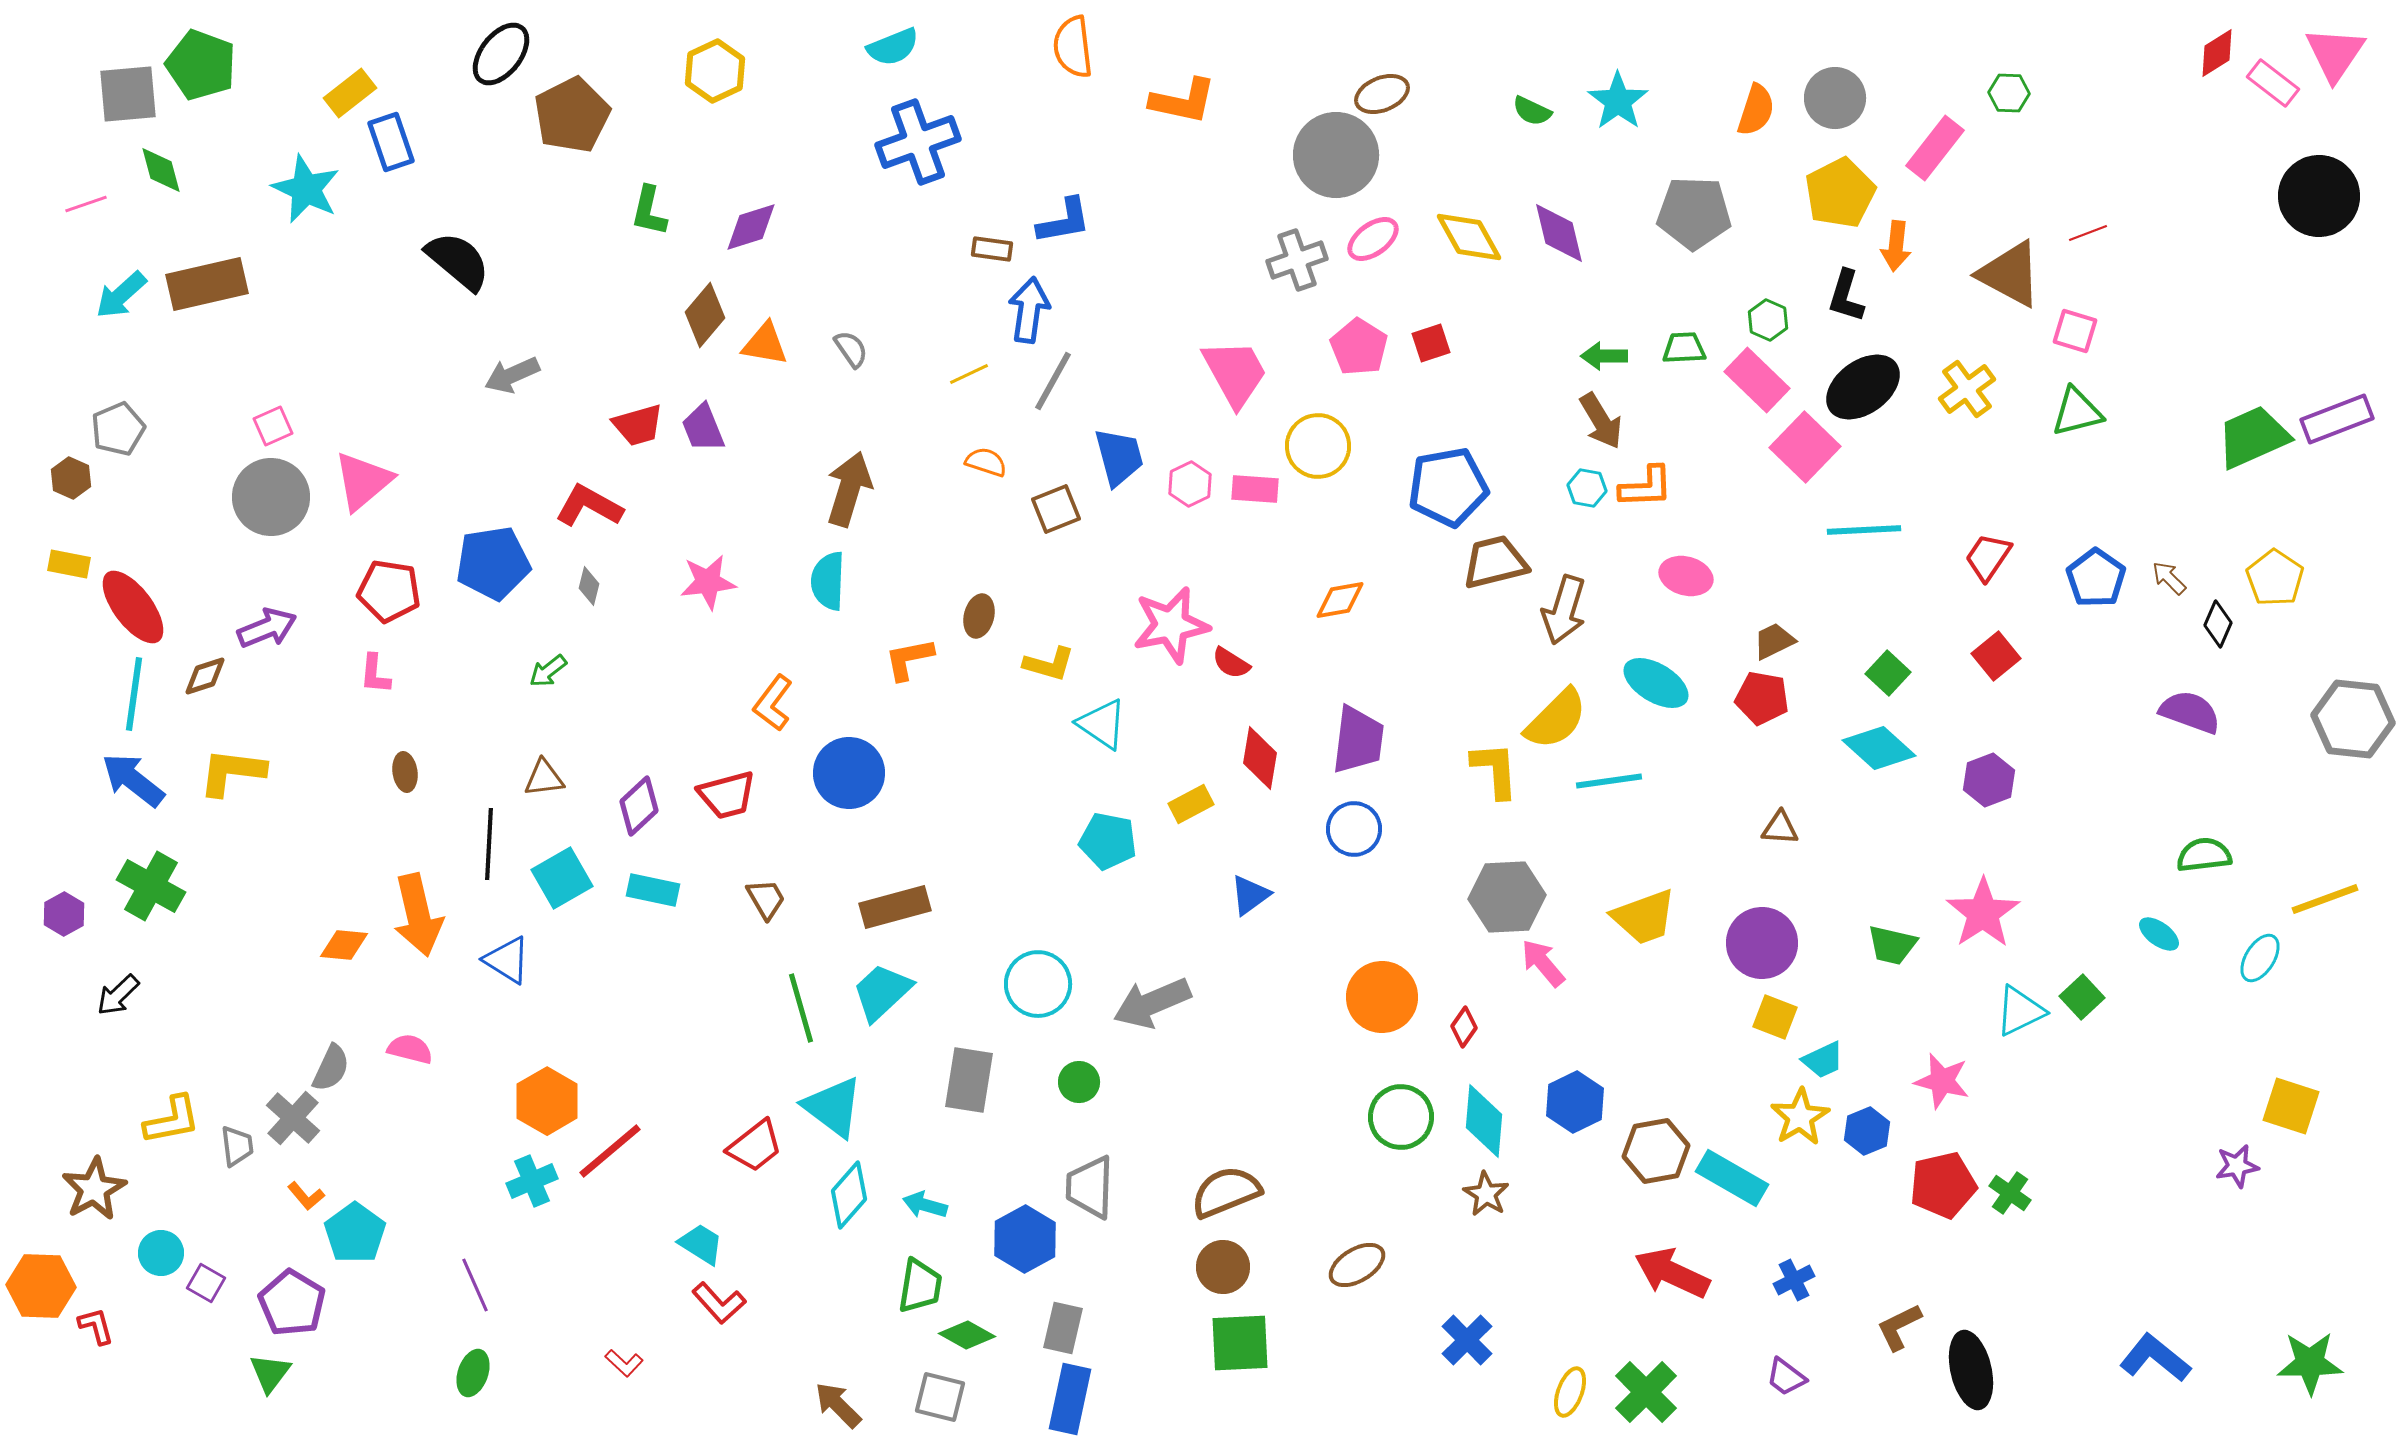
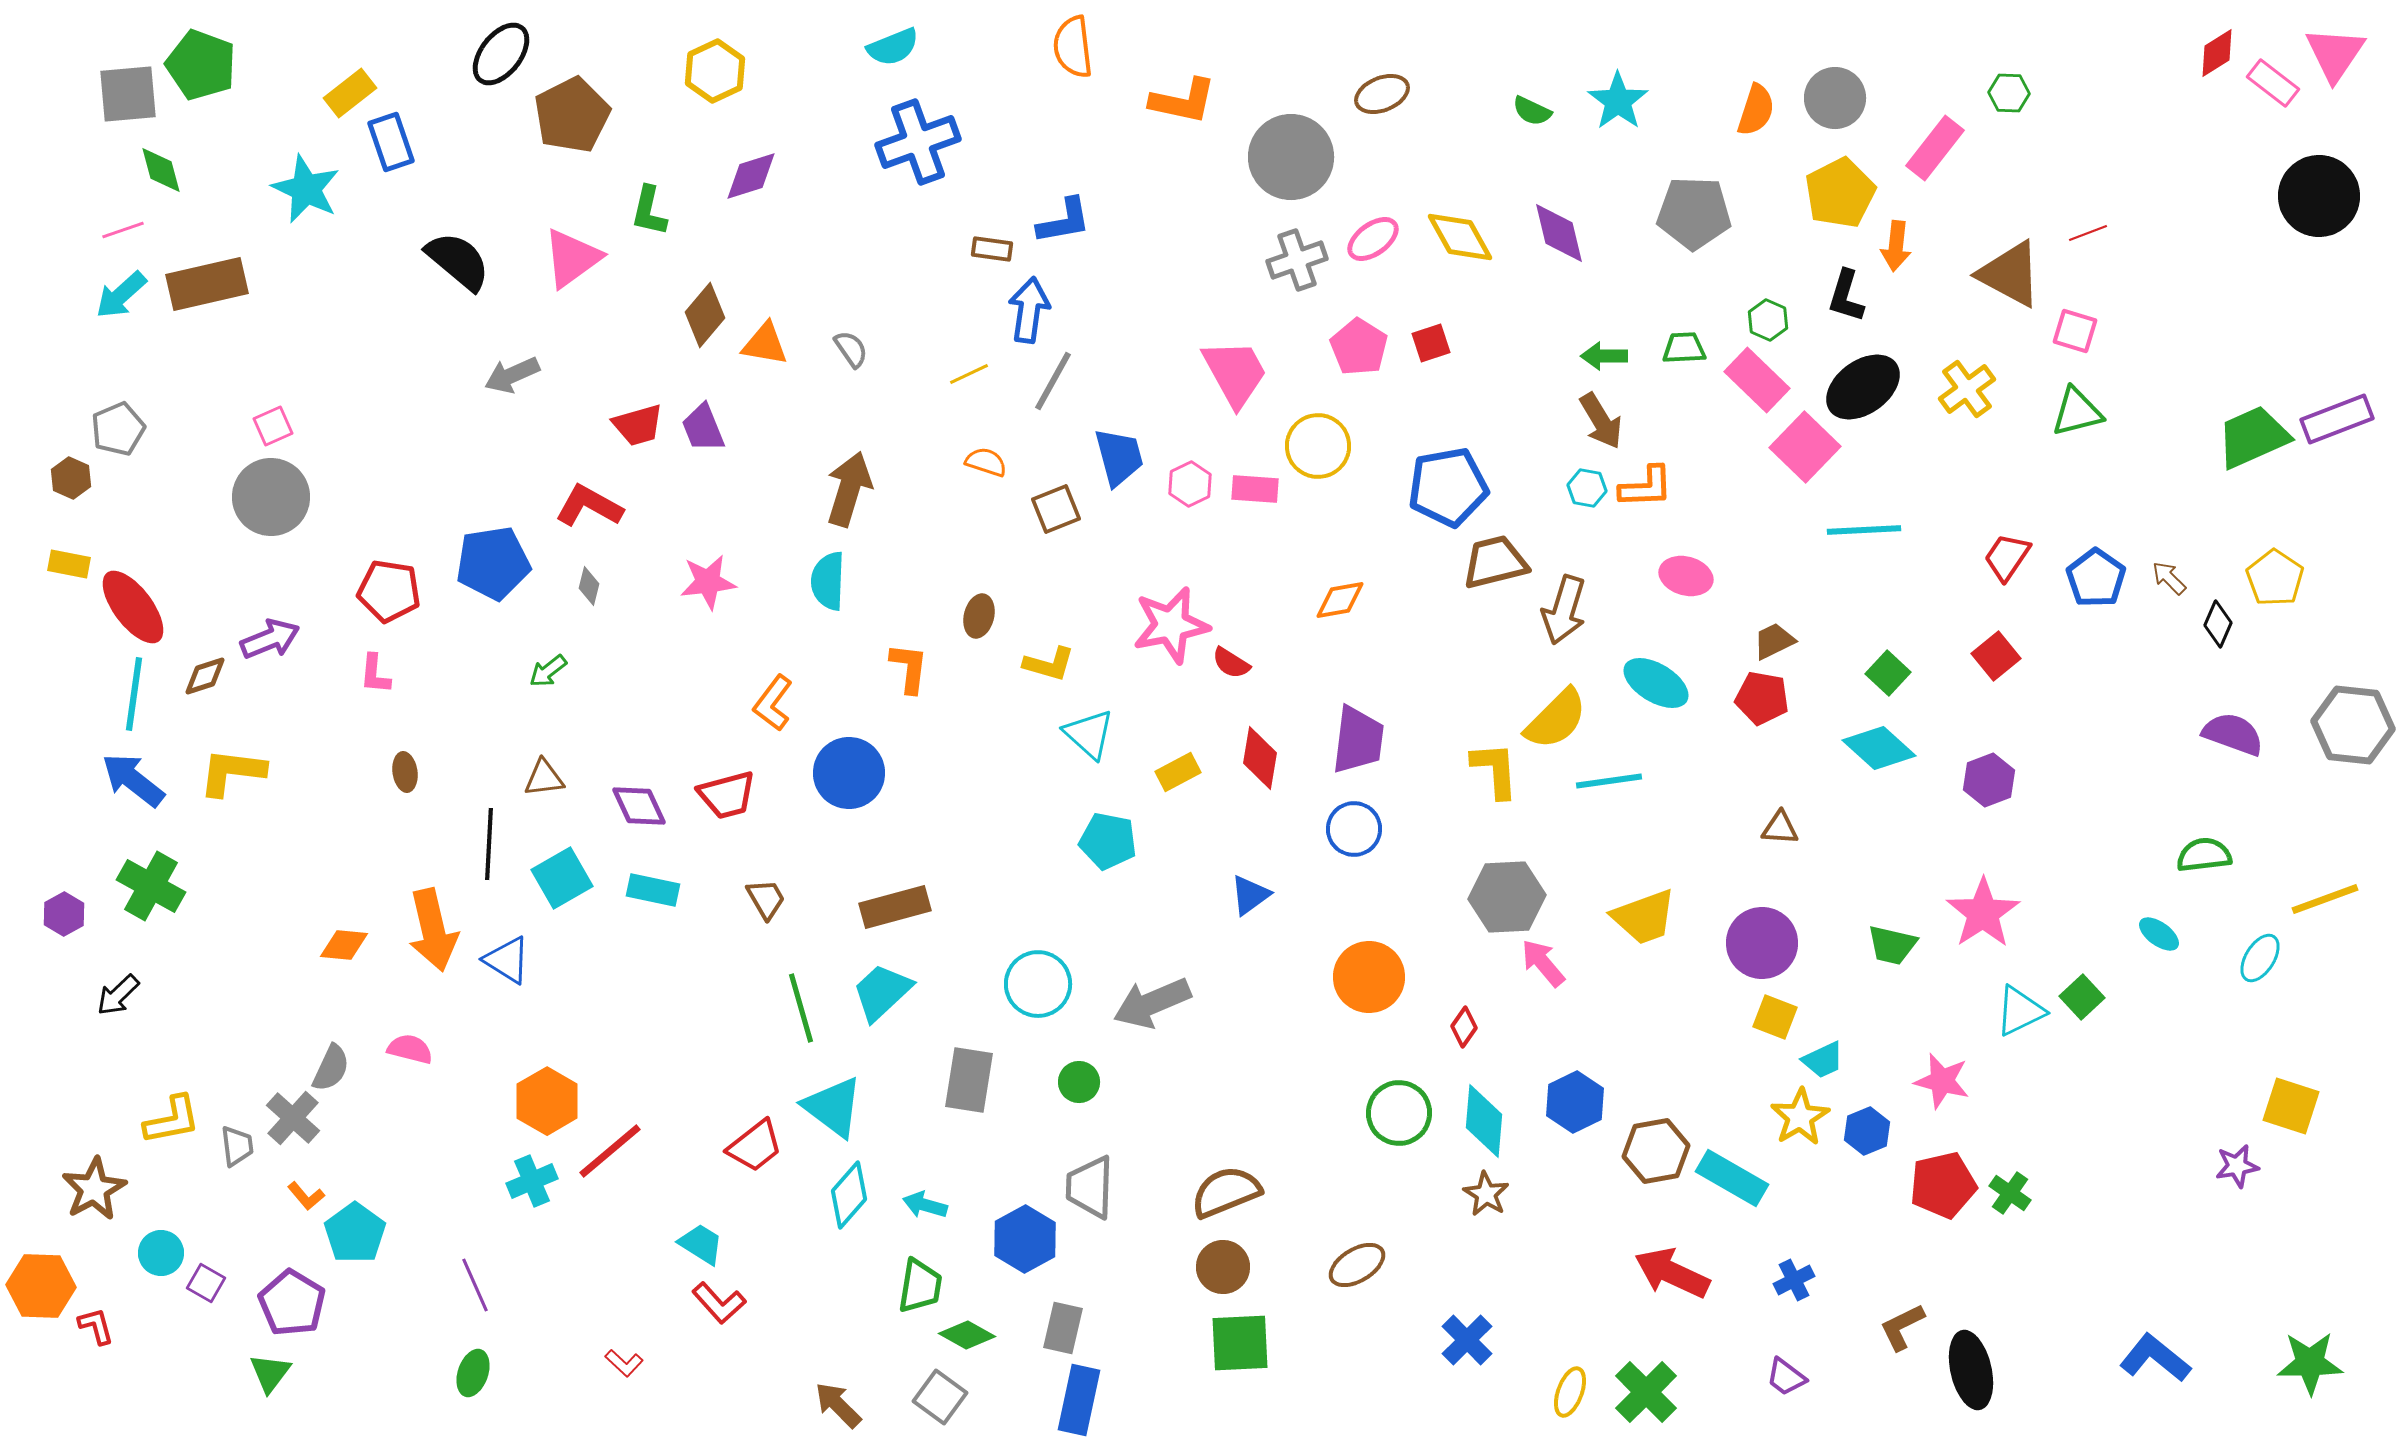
gray circle at (1336, 155): moved 45 px left, 2 px down
pink line at (86, 204): moved 37 px right, 26 px down
purple diamond at (751, 227): moved 51 px up
yellow diamond at (1469, 237): moved 9 px left
pink triangle at (363, 481): moved 209 px right, 223 px up; rotated 4 degrees clockwise
red trapezoid at (1988, 557): moved 19 px right
purple arrow at (267, 628): moved 3 px right, 11 px down
orange L-shape at (909, 659): moved 9 px down; rotated 108 degrees clockwise
purple semicircle at (2190, 712): moved 43 px right, 22 px down
gray hexagon at (2353, 719): moved 6 px down
cyan triangle at (1102, 724): moved 13 px left, 10 px down; rotated 8 degrees clockwise
yellow rectangle at (1191, 804): moved 13 px left, 32 px up
purple diamond at (639, 806): rotated 72 degrees counterclockwise
orange arrow at (418, 915): moved 15 px right, 15 px down
orange circle at (1382, 997): moved 13 px left, 20 px up
green circle at (1401, 1117): moved 2 px left, 4 px up
brown L-shape at (1899, 1327): moved 3 px right
gray square at (940, 1397): rotated 22 degrees clockwise
blue rectangle at (1070, 1399): moved 9 px right, 1 px down
